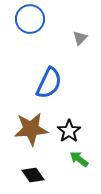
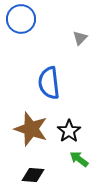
blue circle: moved 9 px left
blue semicircle: rotated 148 degrees clockwise
brown star: rotated 24 degrees clockwise
black diamond: rotated 50 degrees counterclockwise
